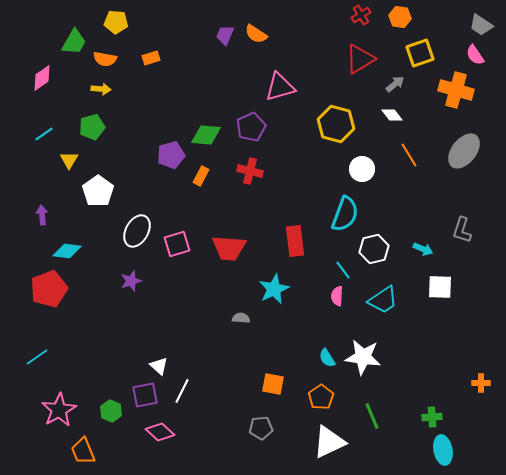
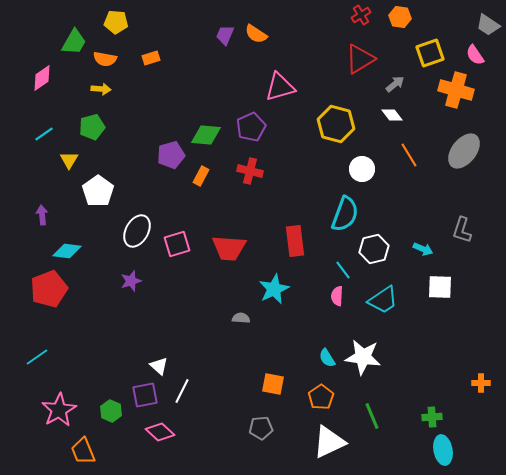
gray trapezoid at (481, 25): moved 7 px right
yellow square at (420, 53): moved 10 px right
